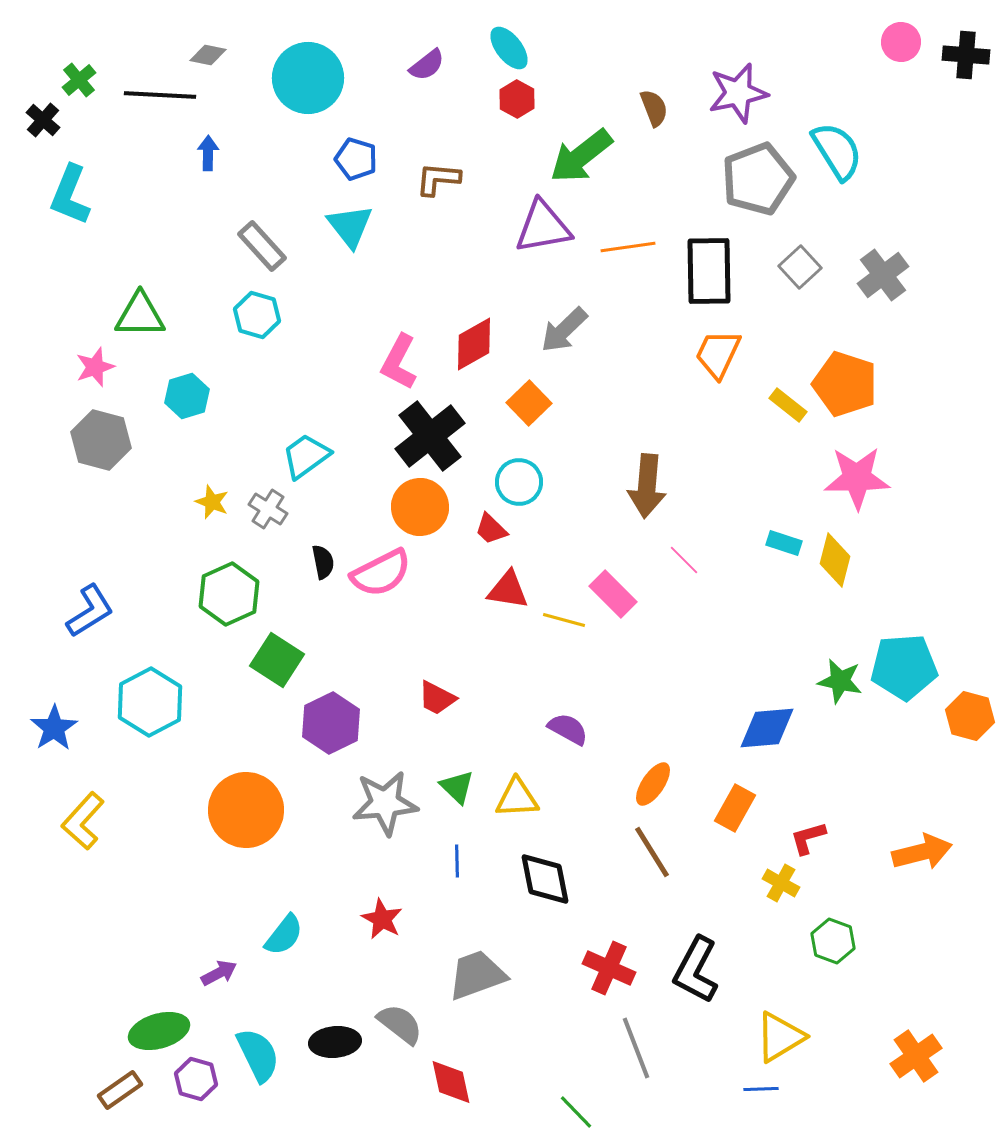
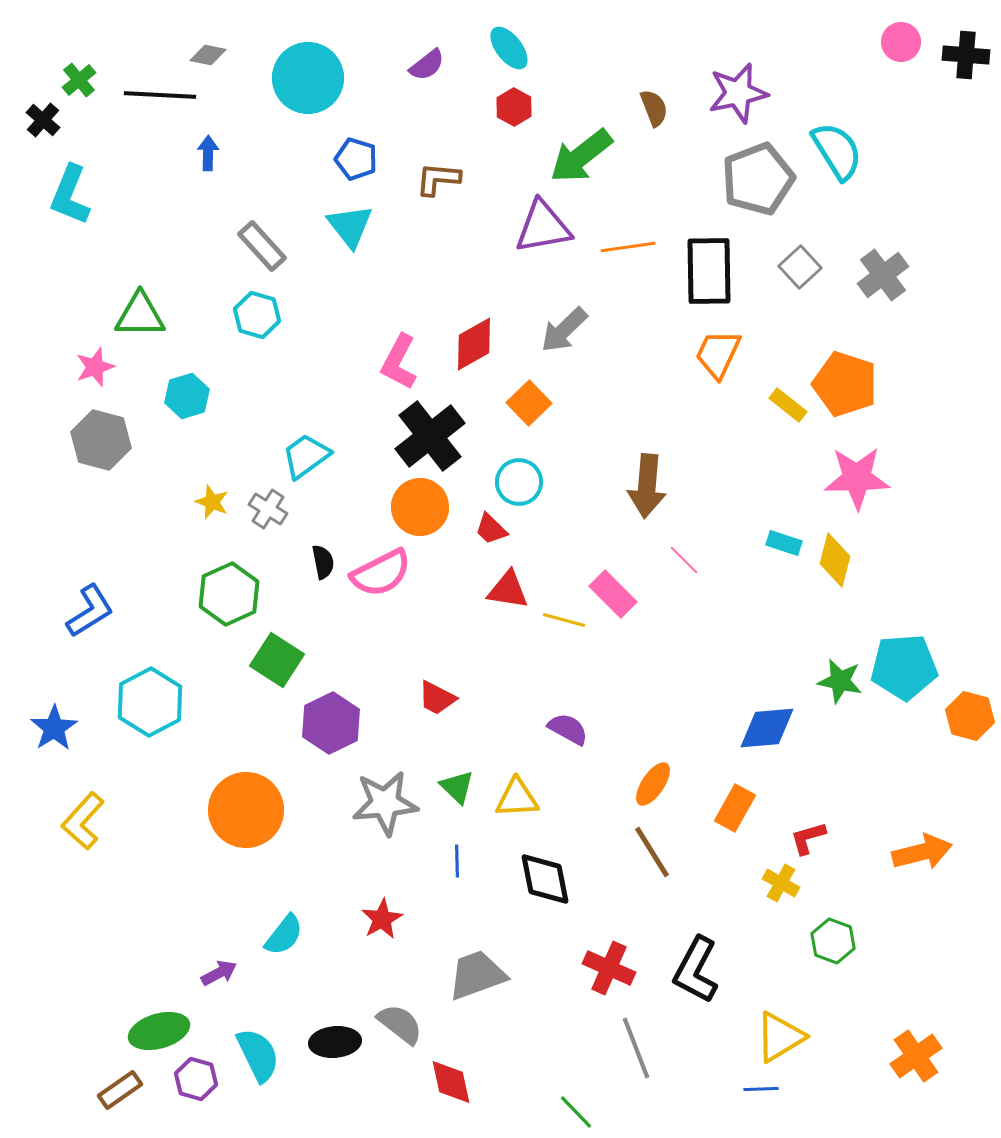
red hexagon at (517, 99): moved 3 px left, 8 px down
red star at (382, 919): rotated 15 degrees clockwise
